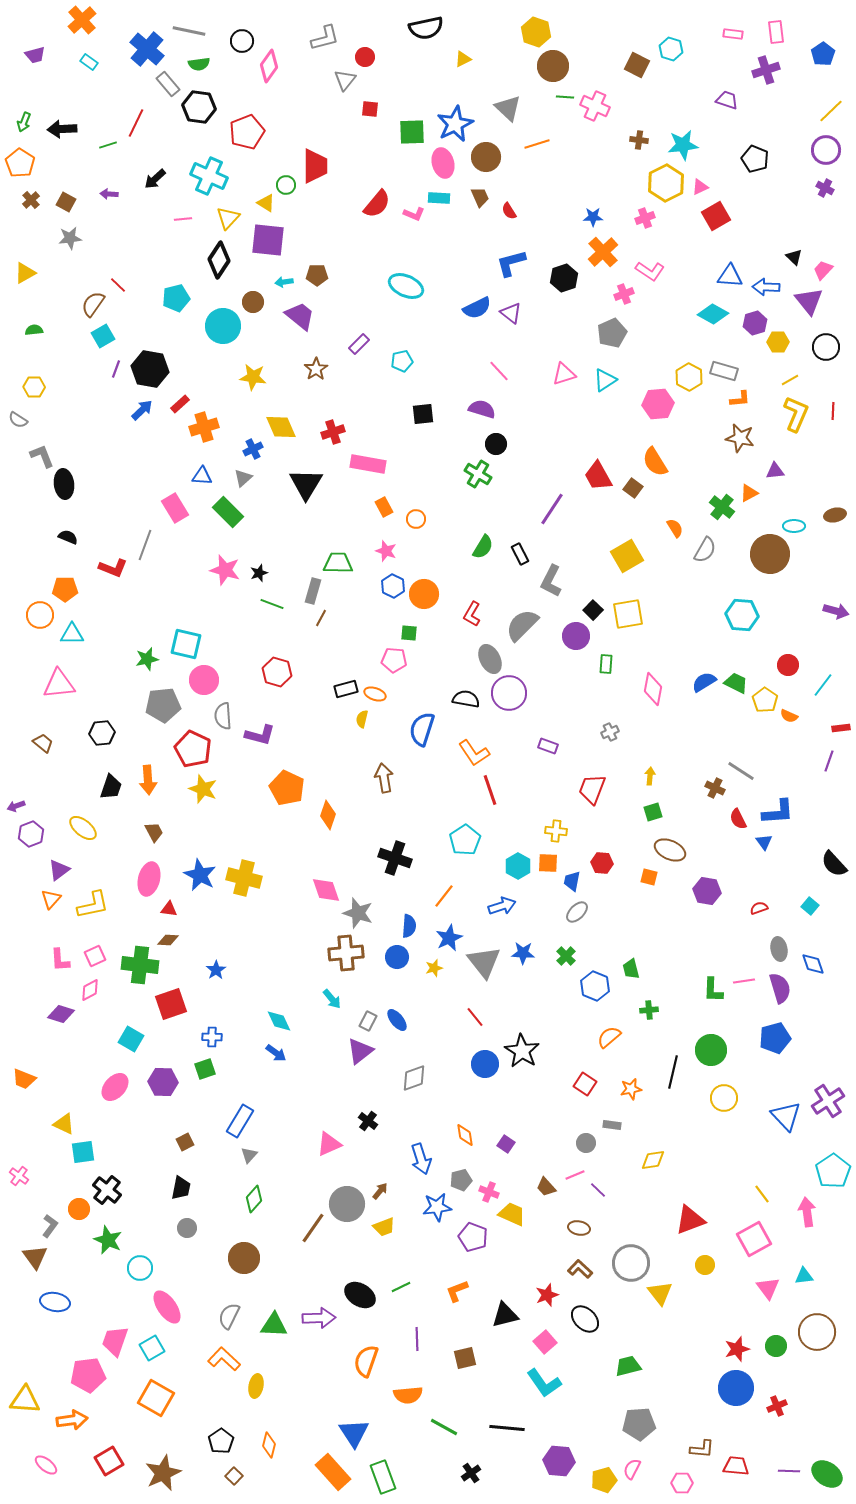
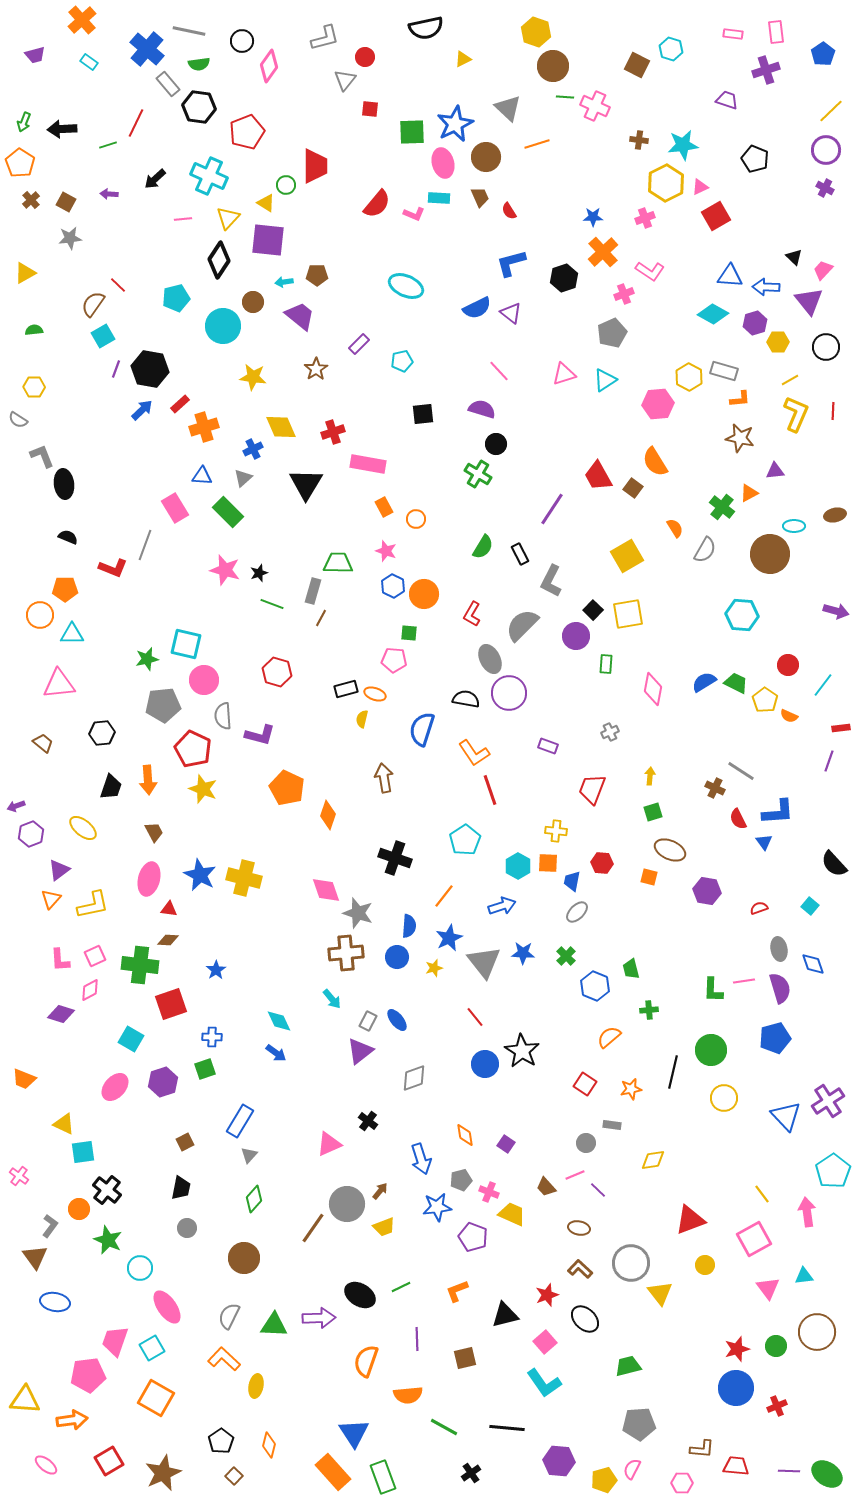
purple hexagon at (163, 1082): rotated 20 degrees counterclockwise
